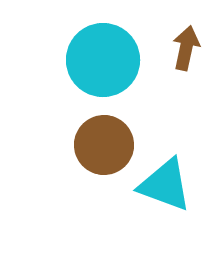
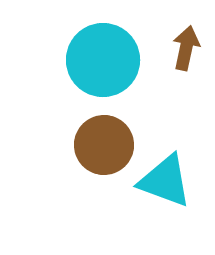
cyan triangle: moved 4 px up
